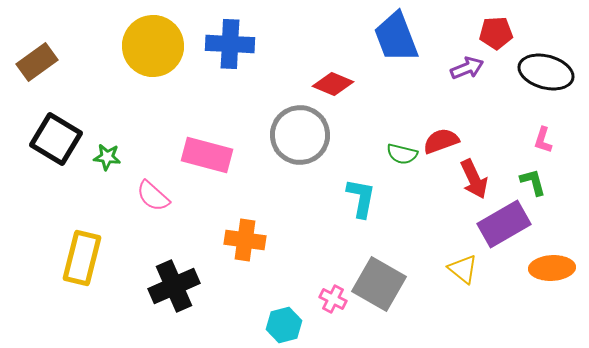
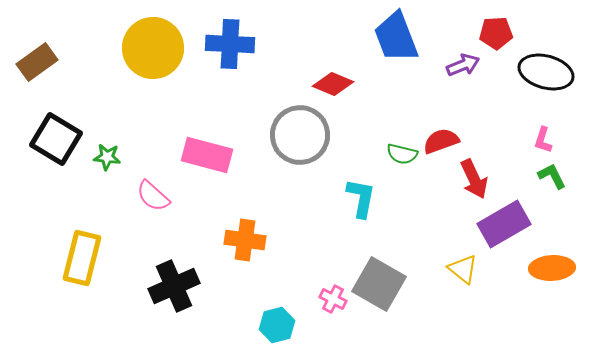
yellow circle: moved 2 px down
purple arrow: moved 4 px left, 3 px up
green L-shape: moved 19 px right, 6 px up; rotated 12 degrees counterclockwise
cyan hexagon: moved 7 px left
